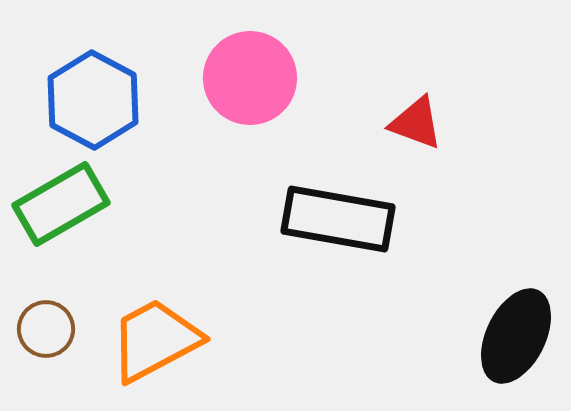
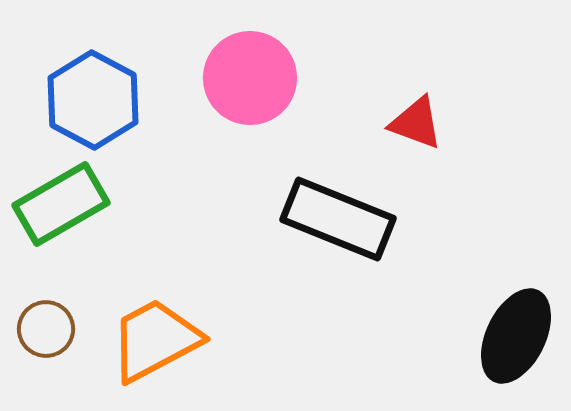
black rectangle: rotated 12 degrees clockwise
